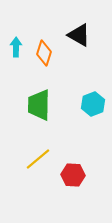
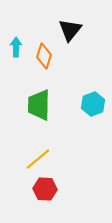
black triangle: moved 9 px left, 5 px up; rotated 40 degrees clockwise
orange diamond: moved 3 px down
red hexagon: moved 28 px left, 14 px down
